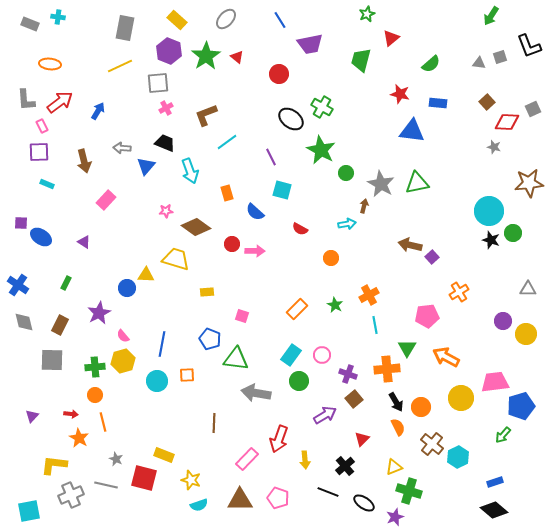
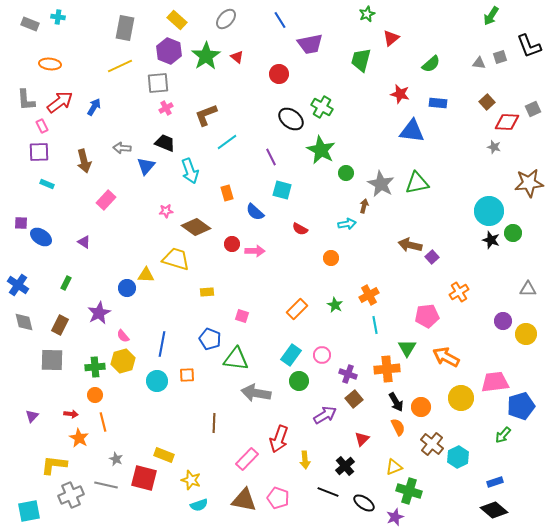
blue arrow at (98, 111): moved 4 px left, 4 px up
brown triangle at (240, 500): moved 4 px right; rotated 12 degrees clockwise
